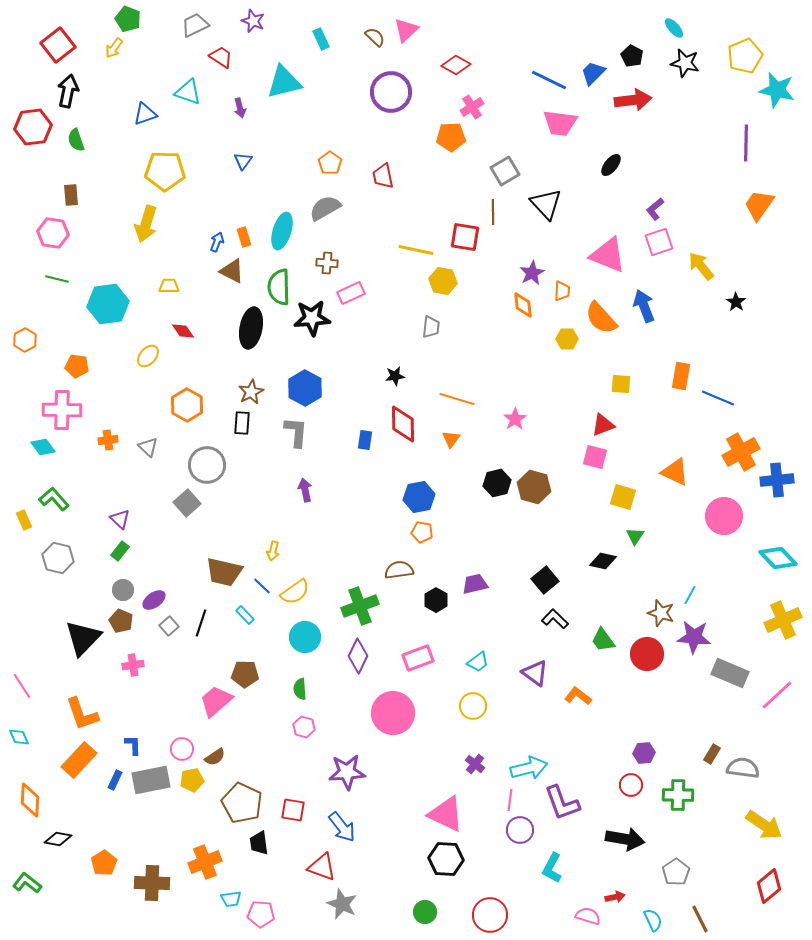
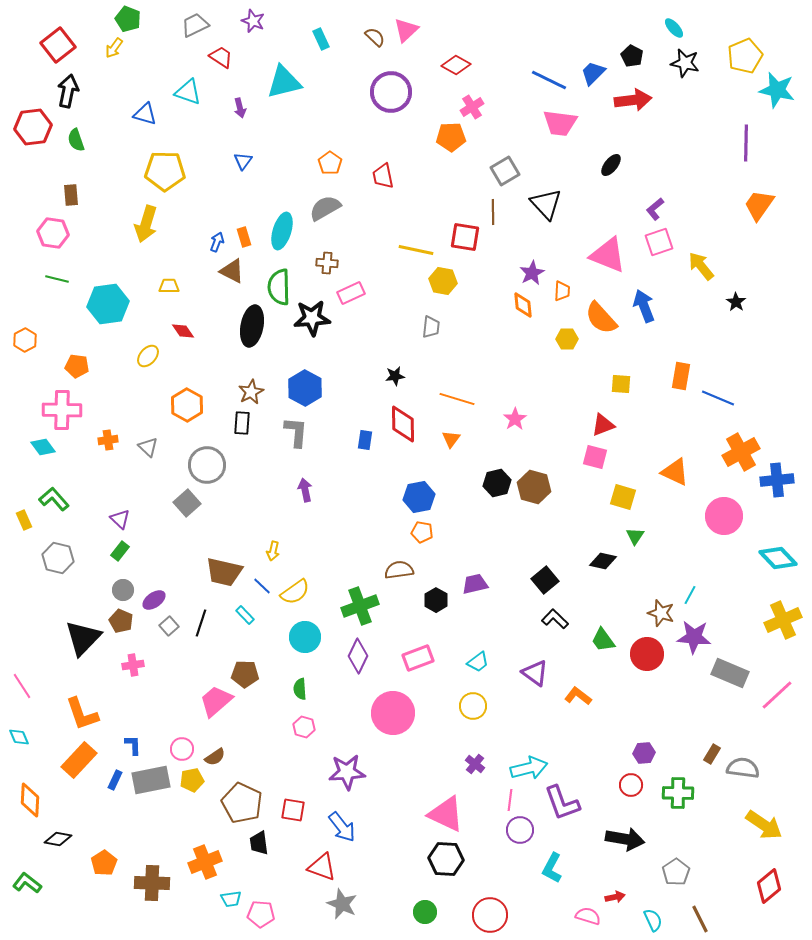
blue triangle at (145, 114): rotated 35 degrees clockwise
black ellipse at (251, 328): moved 1 px right, 2 px up
green cross at (678, 795): moved 2 px up
